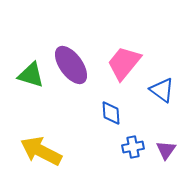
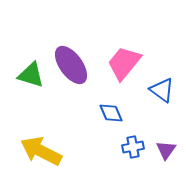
blue diamond: rotated 20 degrees counterclockwise
